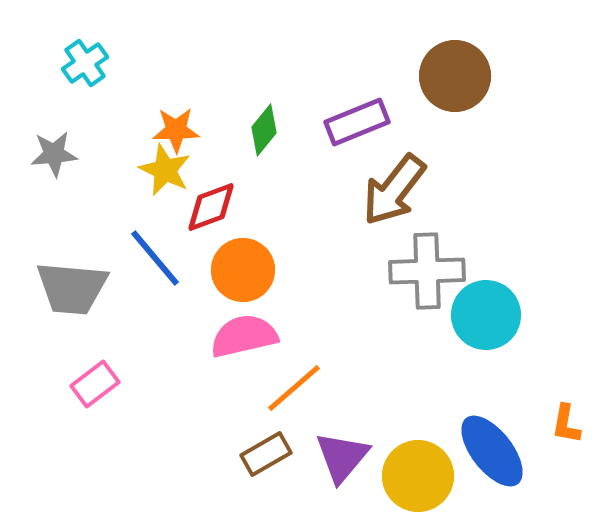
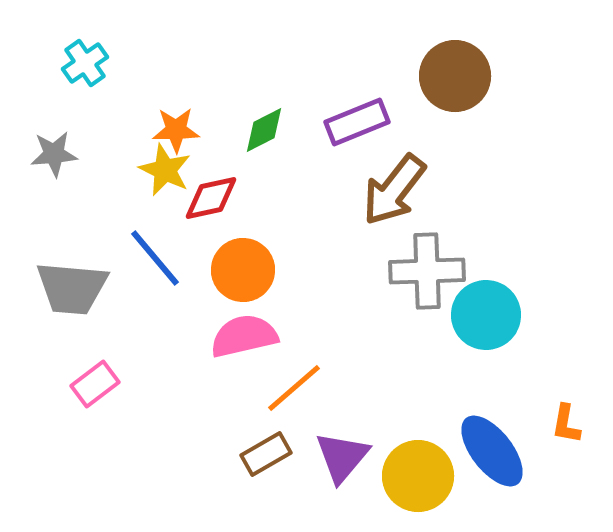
green diamond: rotated 24 degrees clockwise
red diamond: moved 9 px up; rotated 8 degrees clockwise
